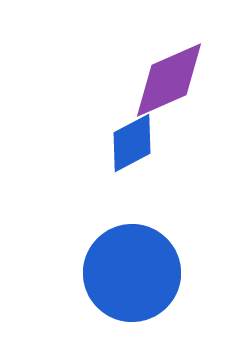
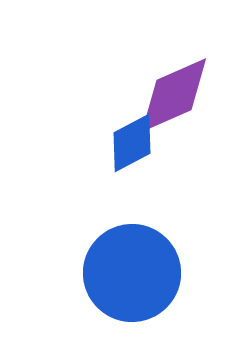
purple diamond: moved 5 px right, 15 px down
